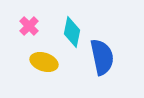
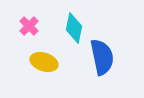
cyan diamond: moved 2 px right, 4 px up
